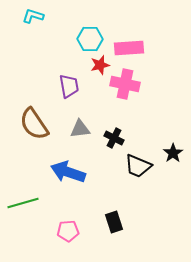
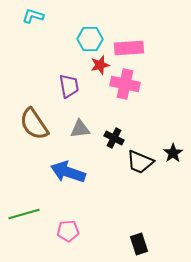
black trapezoid: moved 2 px right, 4 px up
green line: moved 1 px right, 11 px down
black rectangle: moved 25 px right, 22 px down
